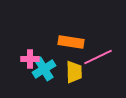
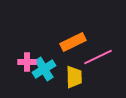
orange rectangle: moved 2 px right; rotated 35 degrees counterclockwise
pink cross: moved 3 px left, 3 px down
yellow trapezoid: moved 5 px down
